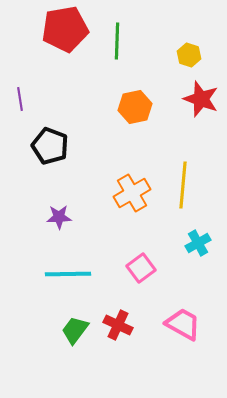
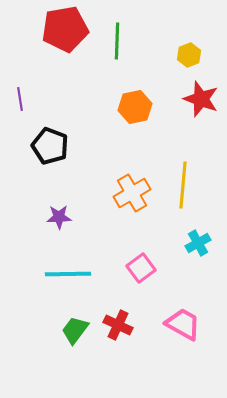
yellow hexagon: rotated 20 degrees clockwise
